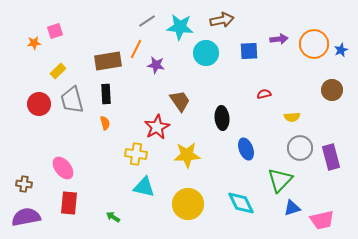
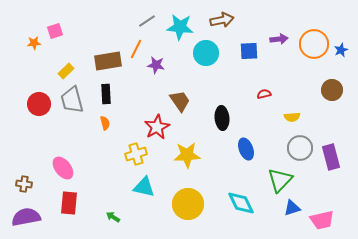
yellow rectangle: moved 8 px right
yellow cross: rotated 25 degrees counterclockwise
